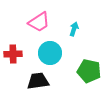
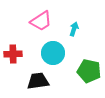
pink trapezoid: moved 2 px right, 1 px up
cyan circle: moved 3 px right
